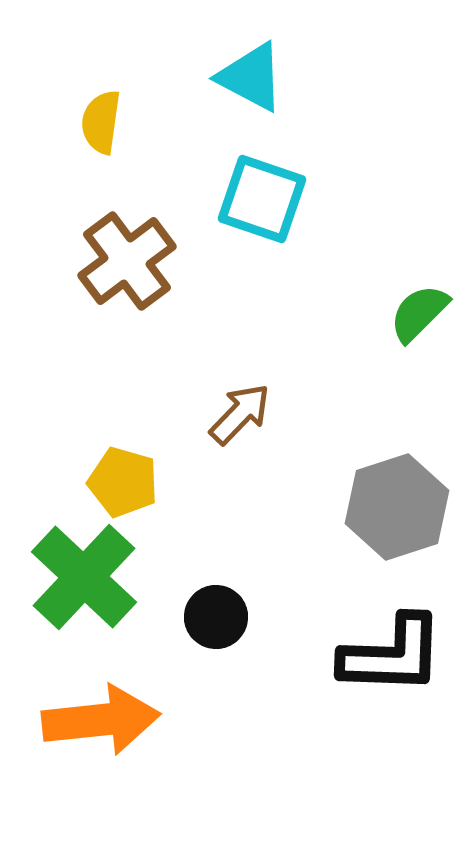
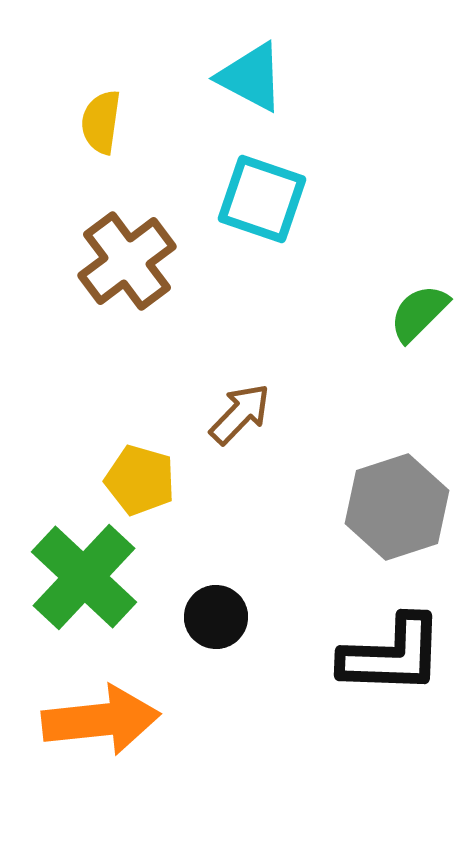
yellow pentagon: moved 17 px right, 2 px up
